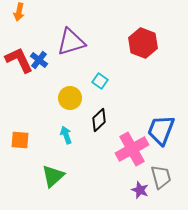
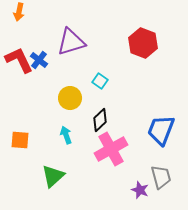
black diamond: moved 1 px right
pink cross: moved 21 px left
